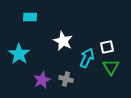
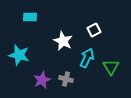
white square: moved 13 px left, 17 px up; rotated 16 degrees counterclockwise
cyan star: moved 1 px down; rotated 20 degrees counterclockwise
